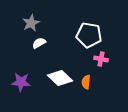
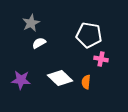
purple star: moved 2 px up
